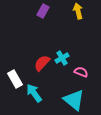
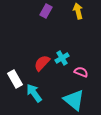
purple rectangle: moved 3 px right
